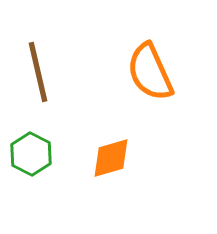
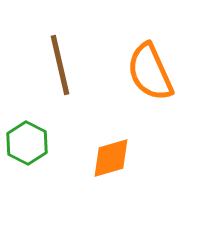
brown line: moved 22 px right, 7 px up
green hexagon: moved 4 px left, 11 px up
